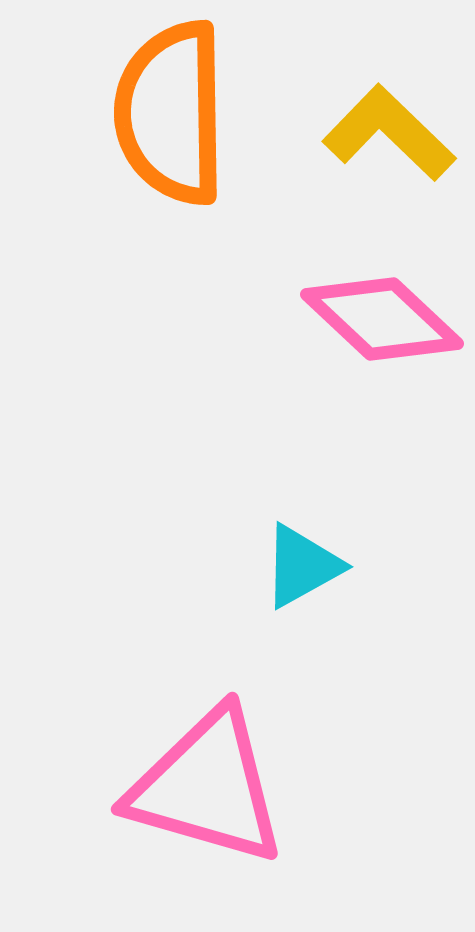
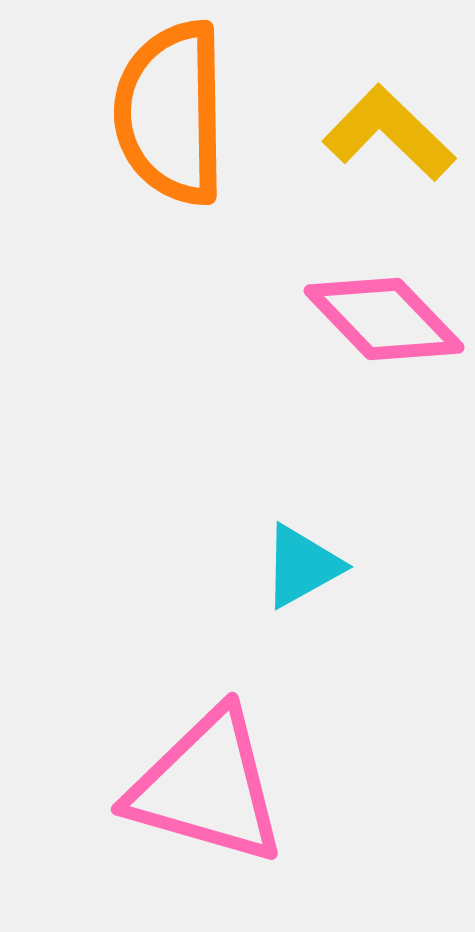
pink diamond: moved 2 px right; rotated 3 degrees clockwise
